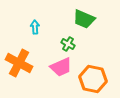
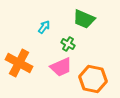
cyan arrow: moved 9 px right; rotated 40 degrees clockwise
